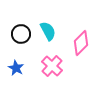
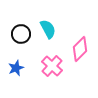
cyan semicircle: moved 2 px up
pink diamond: moved 1 px left, 6 px down
blue star: rotated 21 degrees clockwise
